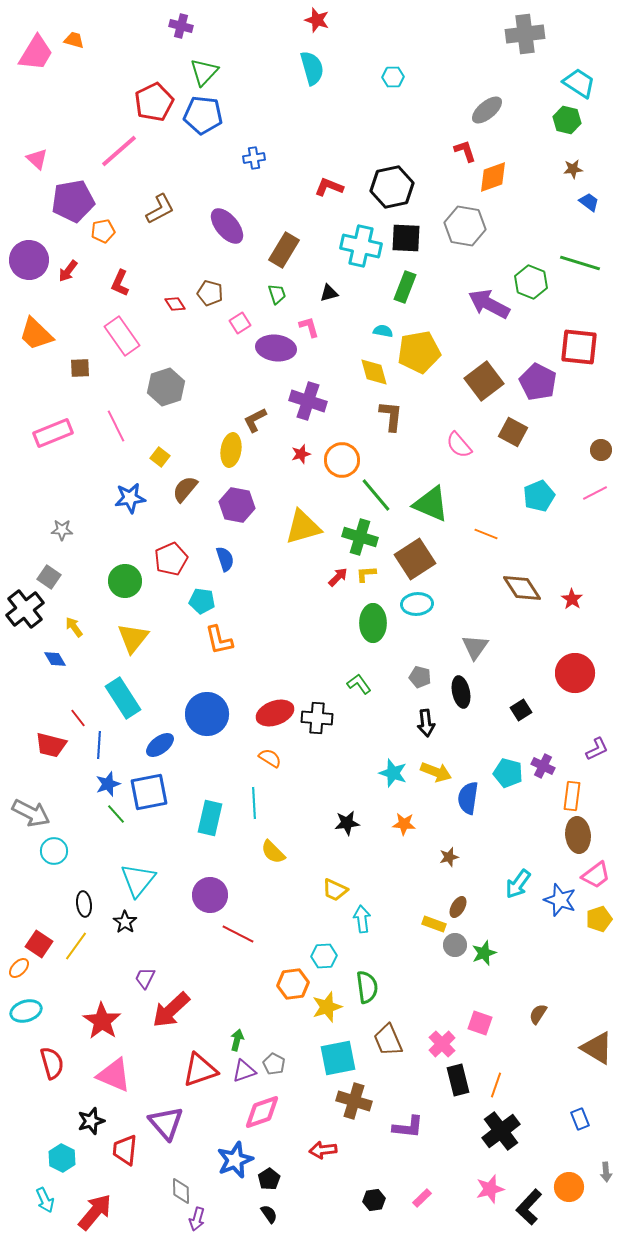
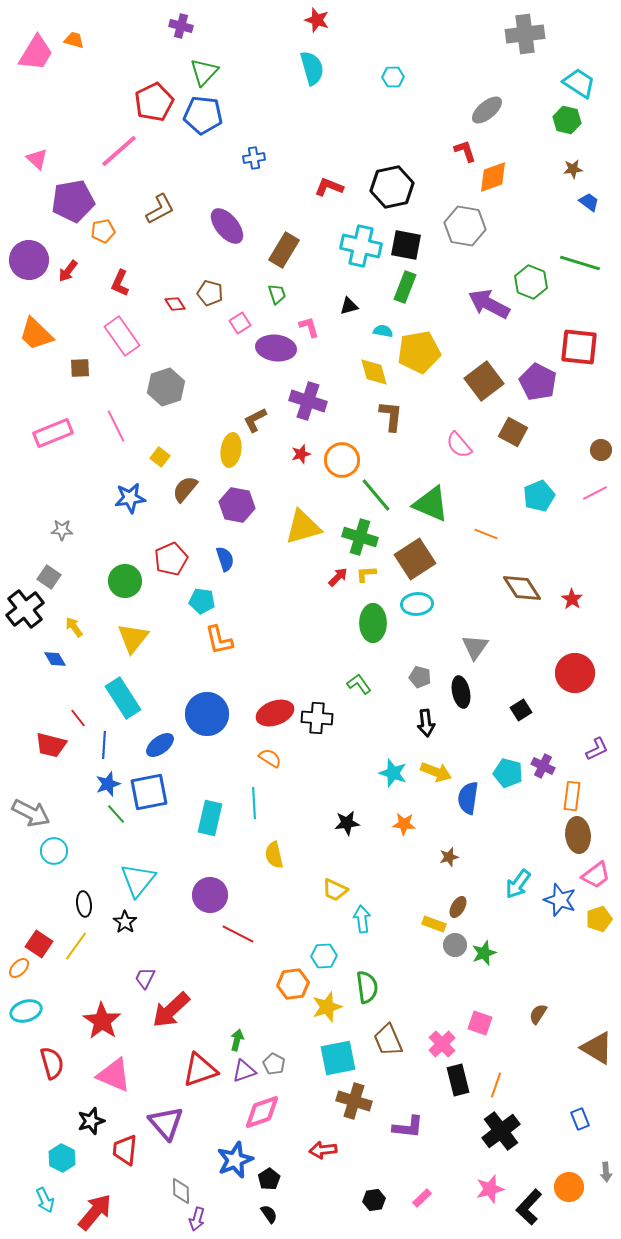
black square at (406, 238): moved 7 px down; rotated 8 degrees clockwise
black triangle at (329, 293): moved 20 px right, 13 px down
blue line at (99, 745): moved 5 px right
yellow semicircle at (273, 852): moved 1 px right, 3 px down; rotated 32 degrees clockwise
